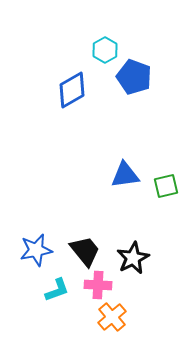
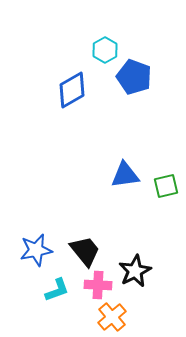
black star: moved 2 px right, 13 px down
